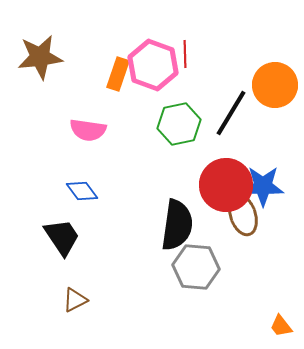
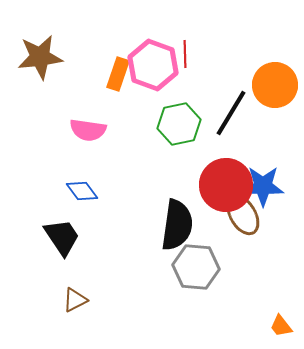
brown ellipse: rotated 12 degrees counterclockwise
